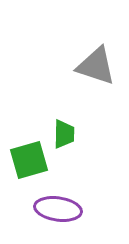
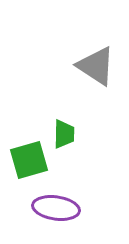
gray triangle: rotated 15 degrees clockwise
purple ellipse: moved 2 px left, 1 px up
